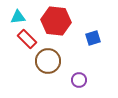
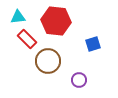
blue square: moved 6 px down
